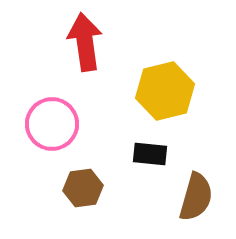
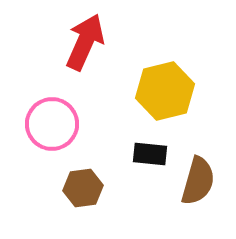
red arrow: rotated 32 degrees clockwise
brown semicircle: moved 2 px right, 16 px up
